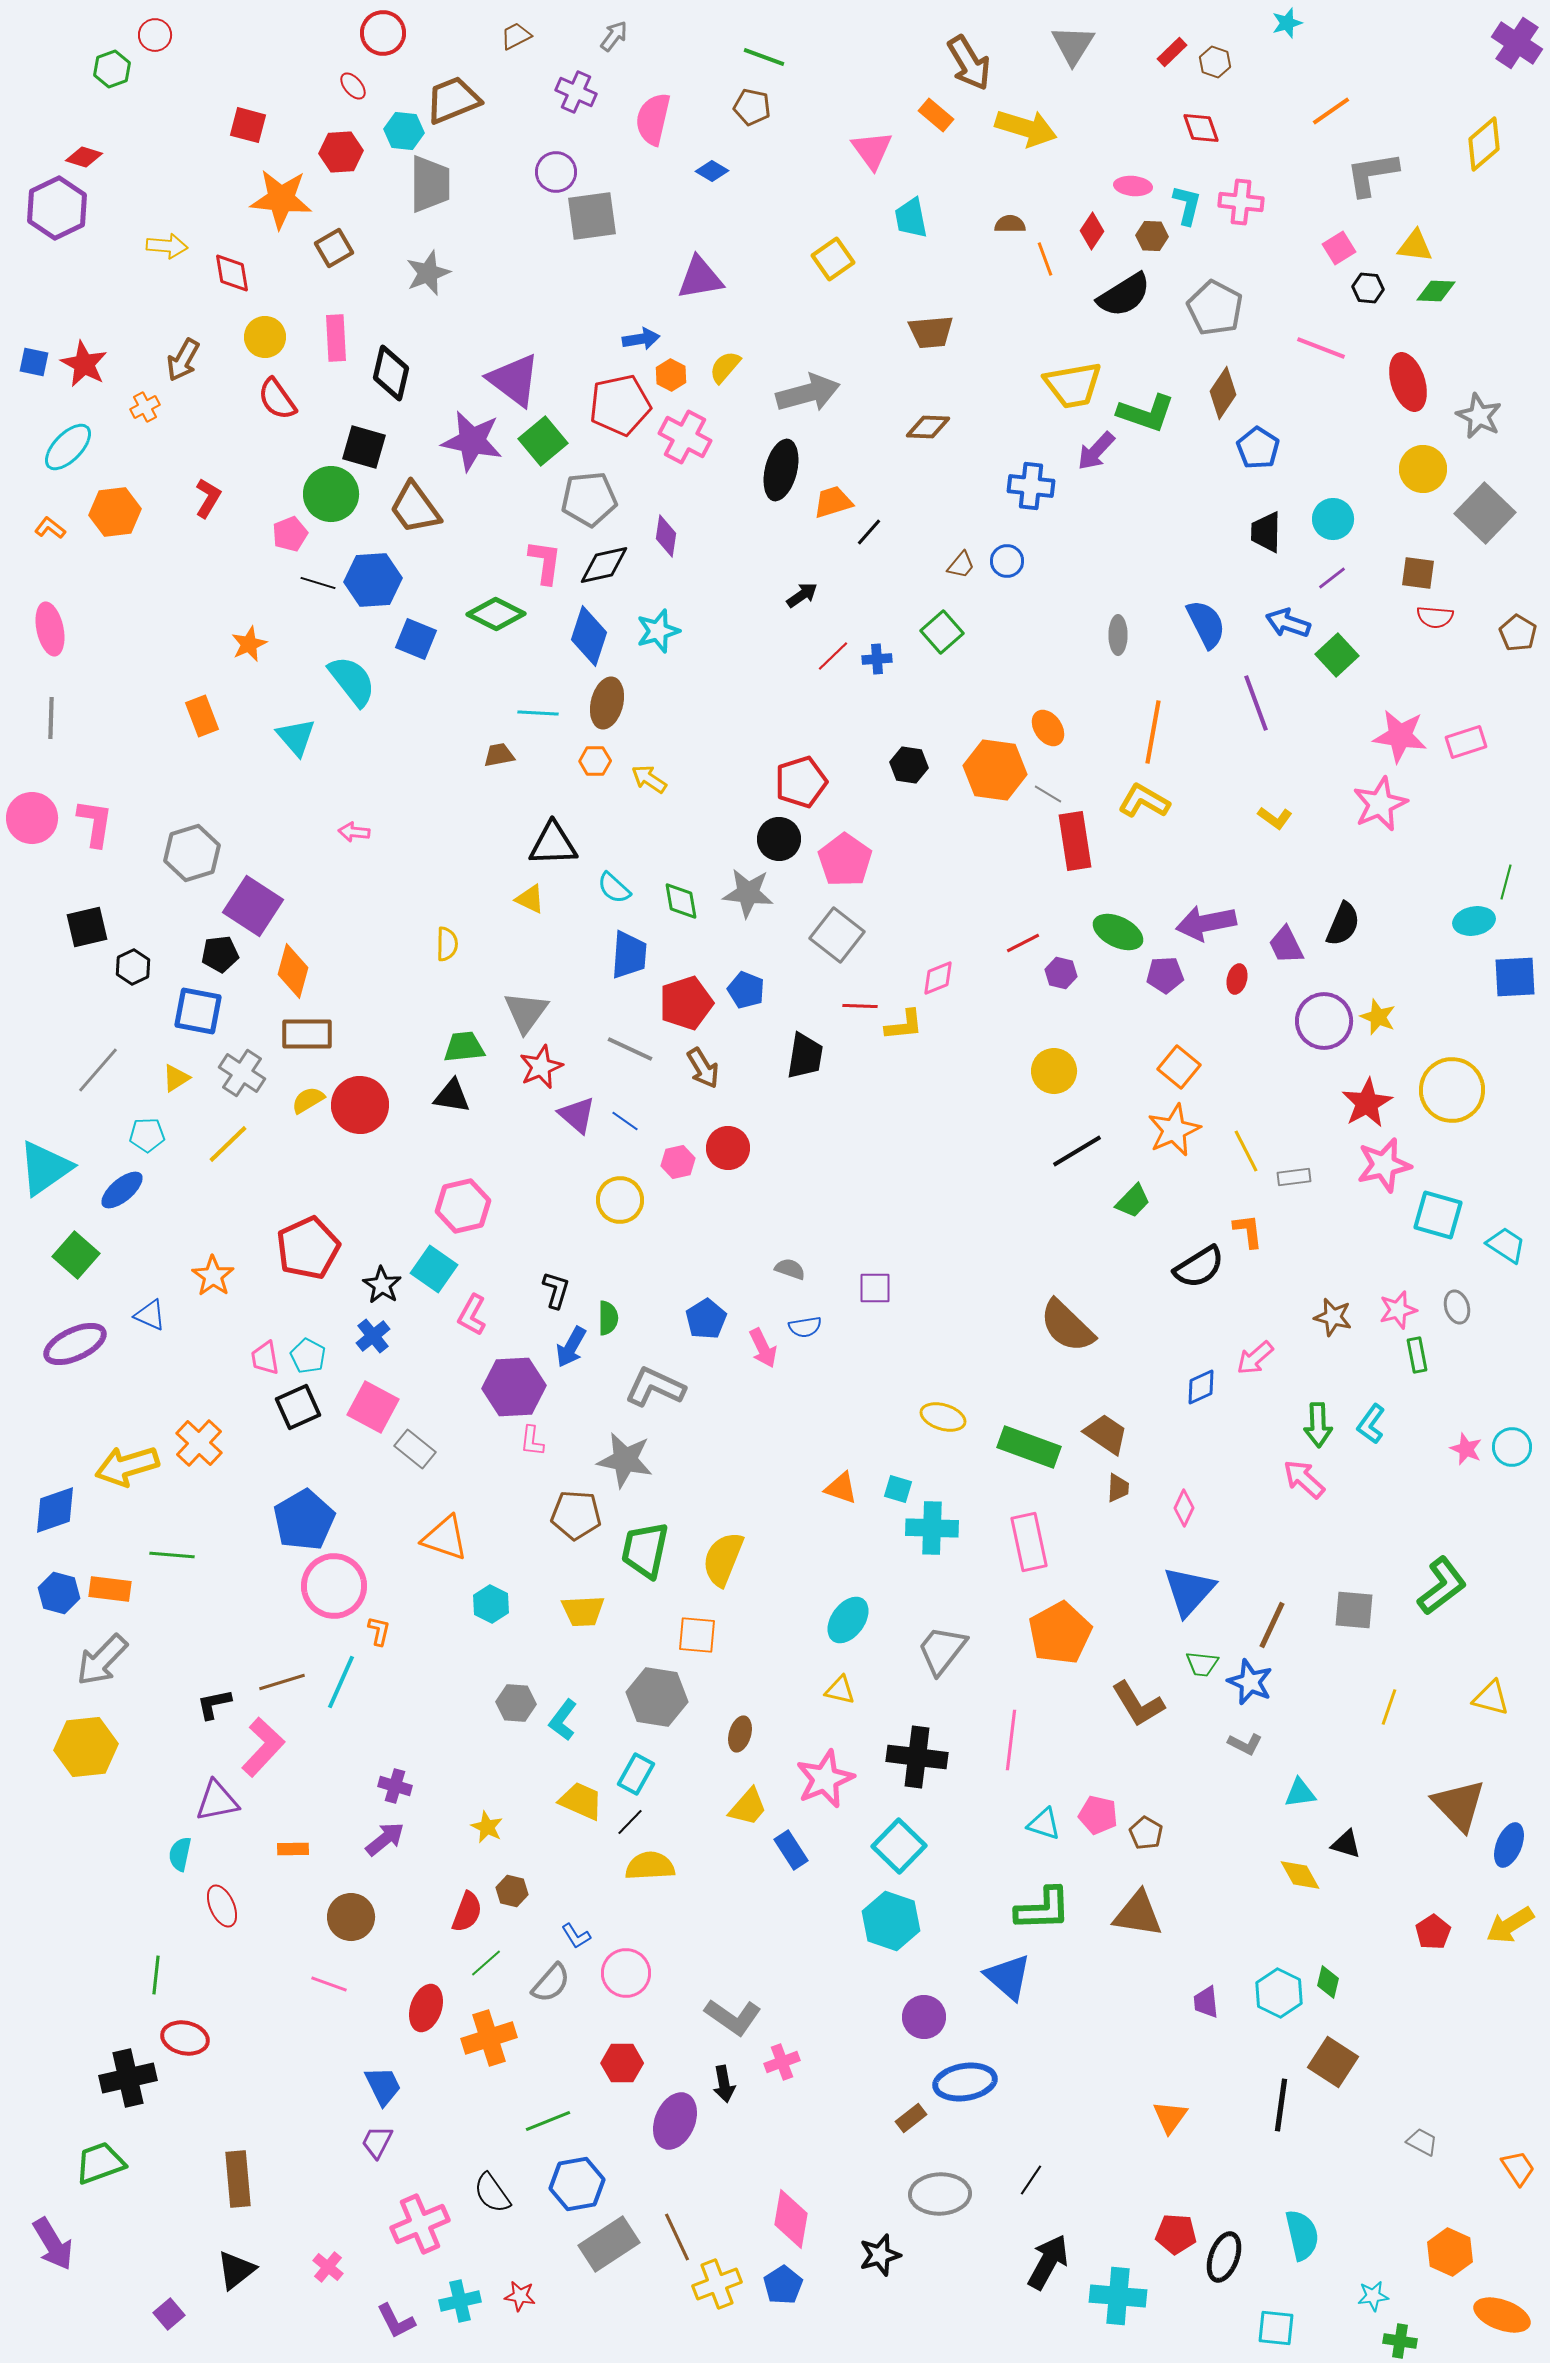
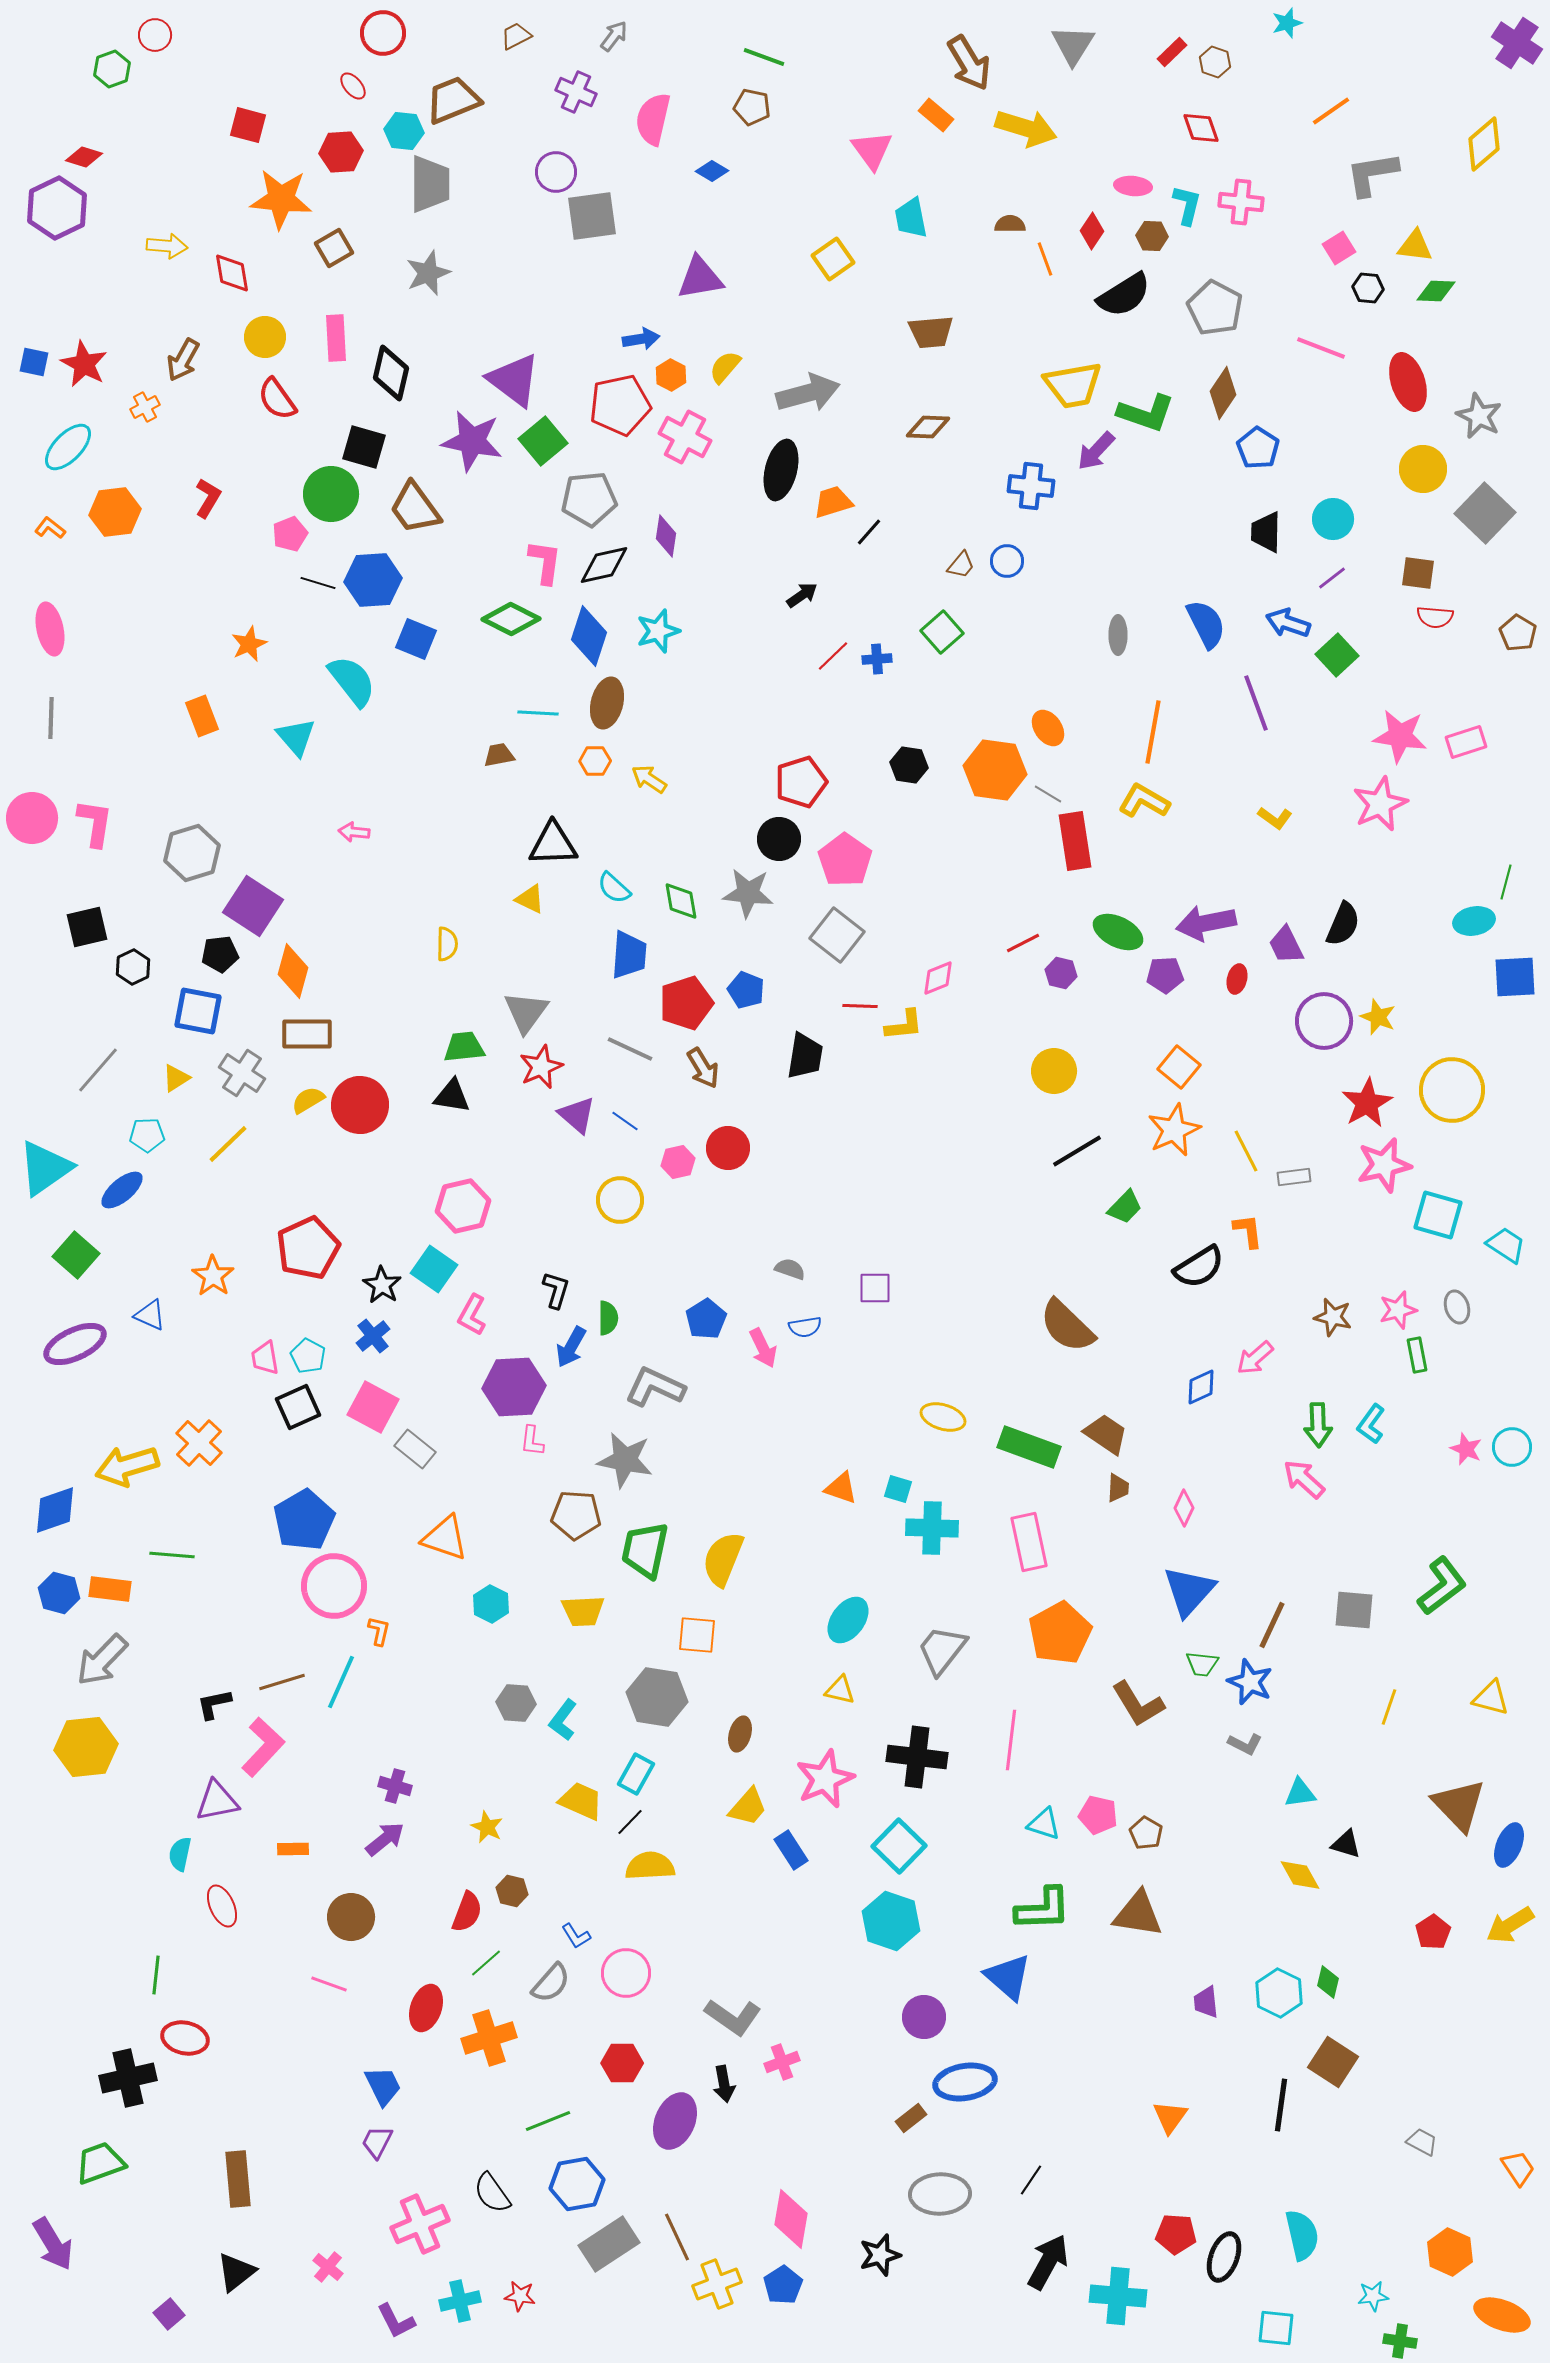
green diamond at (496, 614): moved 15 px right, 5 px down
green trapezoid at (1133, 1201): moved 8 px left, 6 px down
black triangle at (236, 2270): moved 2 px down
